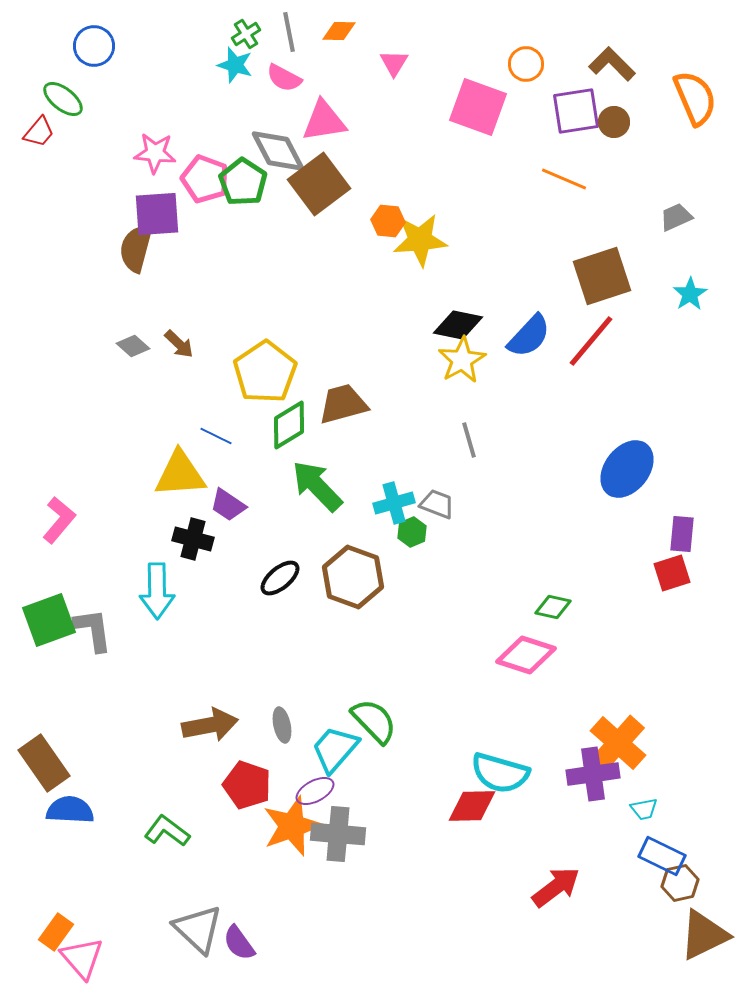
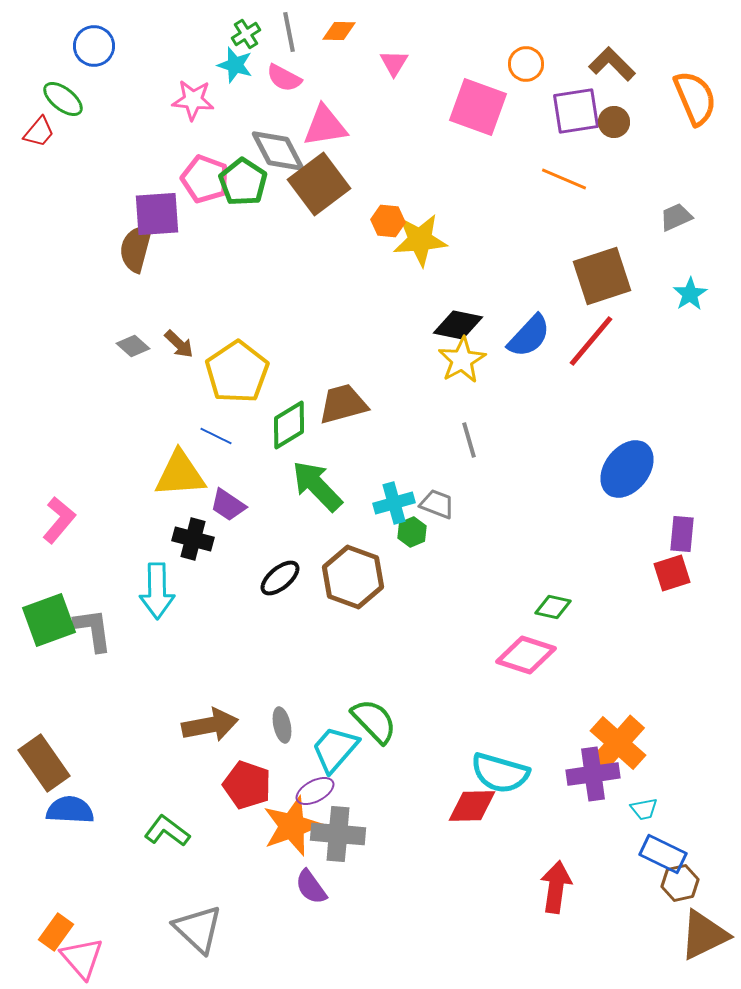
pink triangle at (324, 121): moved 1 px right, 5 px down
pink star at (155, 153): moved 38 px right, 53 px up
yellow pentagon at (265, 372): moved 28 px left
blue rectangle at (662, 856): moved 1 px right, 2 px up
red arrow at (556, 887): rotated 45 degrees counterclockwise
purple semicircle at (239, 943): moved 72 px right, 56 px up
